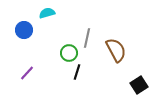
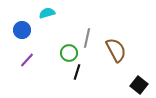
blue circle: moved 2 px left
purple line: moved 13 px up
black square: rotated 18 degrees counterclockwise
